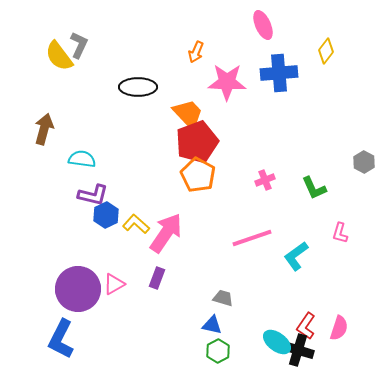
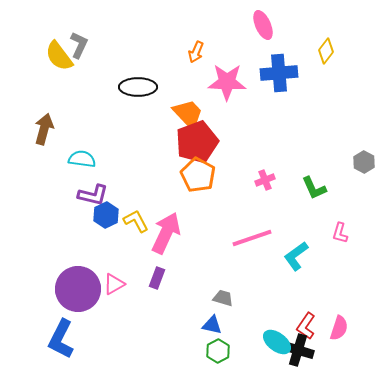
yellow L-shape: moved 3 px up; rotated 20 degrees clockwise
pink arrow: rotated 9 degrees counterclockwise
